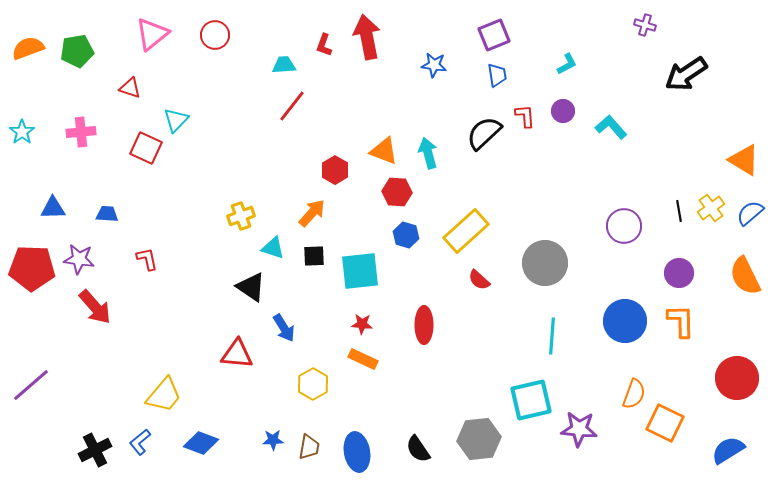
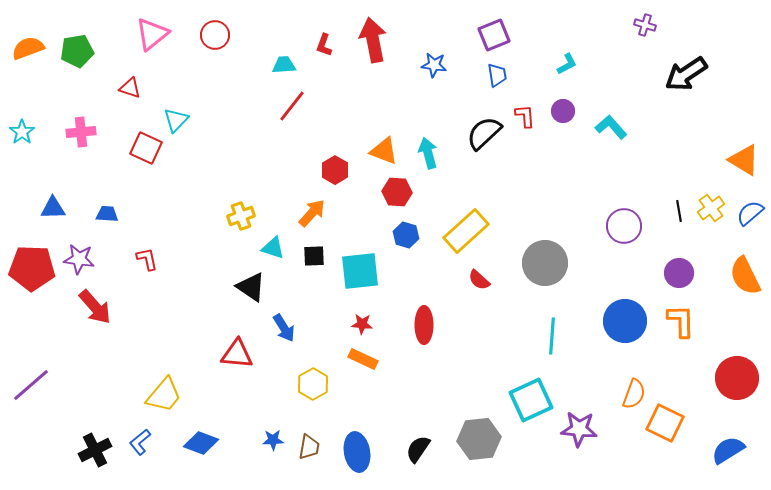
red arrow at (367, 37): moved 6 px right, 3 px down
cyan square at (531, 400): rotated 12 degrees counterclockwise
black semicircle at (418, 449): rotated 68 degrees clockwise
